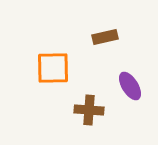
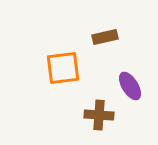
orange square: moved 10 px right; rotated 6 degrees counterclockwise
brown cross: moved 10 px right, 5 px down
